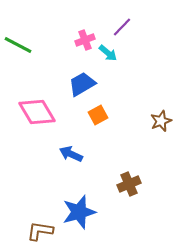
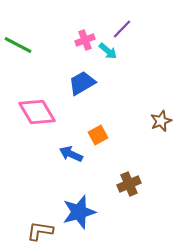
purple line: moved 2 px down
cyan arrow: moved 2 px up
blue trapezoid: moved 1 px up
orange square: moved 20 px down
